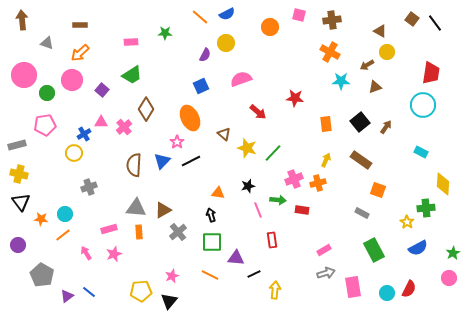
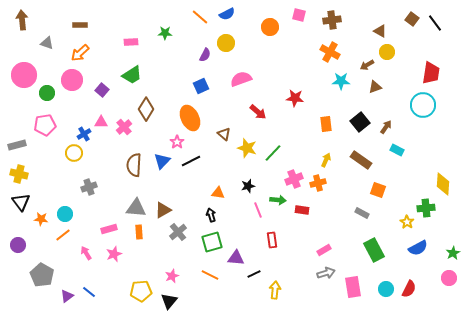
cyan rectangle at (421, 152): moved 24 px left, 2 px up
green square at (212, 242): rotated 15 degrees counterclockwise
cyan circle at (387, 293): moved 1 px left, 4 px up
